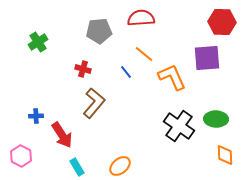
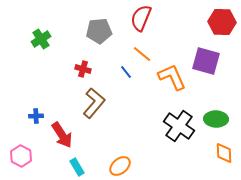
red semicircle: rotated 64 degrees counterclockwise
green cross: moved 3 px right, 3 px up
orange line: moved 2 px left
purple square: moved 1 px left, 3 px down; rotated 20 degrees clockwise
orange diamond: moved 1 px left, 2 px up
